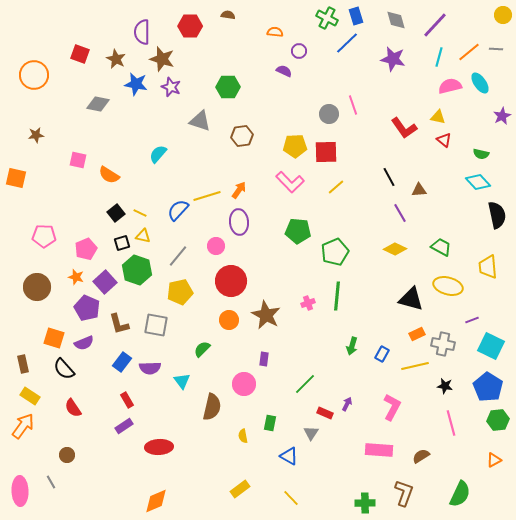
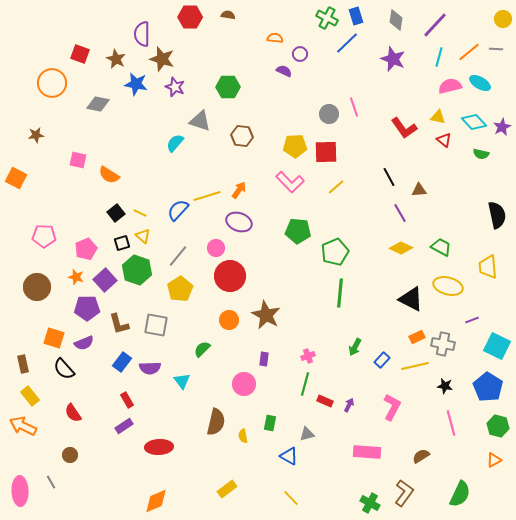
yellow circle at (503, 15): moved 4 px down
gray diamond at (396, 20): rotated 25 degrees clockwise
red hexagon at (190, 26): moved 9 px up
purple semicircle at (142, 32): moved 2 px down
orange semicircle at (275, 32): moved 6 px down
purple circle at (299, 51): moved 1 px right, 3 px down
purple star at (393, 59): rotated 10 degrees clockwise
orange circle at (34, 75): moved 18 px right, 8 px down
cyan ellipse at (480, 83): rotated 25 degrees counterclockwise
purple star at (171, 87): moved 4 px right
pink line at (353, 105): moved 1 px right, 2 px down
purple star at (502, 116): moved 11 px down
brown hexagon at (242, 136): rotated 15 degrees clockwise
cyan semicircle at (158, 154): moved 17 px right, 11 px up
orange square at (16, 178): rotated 15 degrees clockwise
cyan diamond at (478, 182): moved 4 px left, 60 px up
purple ellipse at (239, 222): rotated 65 degrees counterclockwise
yellow triangle at (143, 236): rotated 28 degrees clockwise
pink circle at (216, 246): moved 2 px down
yellow diamond at (395, 249): moved 6 px right, 1 px up
red circle at (231, 281): moved 1 px left, 5 px up
purple square at (105, 282): moved 2 px up
yellow pentagon at (180, 292): moved 3 px up; rotated 20 degrees counterclockwise
green line at (337, 296): moved 3 px right, 3 px up
black triangle at (411, 299): rotated 12 degrees clockwise
pink cross at (308, 303): moved 53 px down
purple pentagon at (87, 308): rotated 25 degrees counterclockwise
orange rectangle at (417, 334): moved 3 px down
green arrow at (352, 346): moved 3 px right, 1 px down; rotated 12 degrees clockwise
cyan square at (491, 346): moved 6 px right
blue rectangle at (382, 354): moved 6 px down; rotated 14 degrees clockwise
green line at (305, 384): rotated 30 degrees counterclockwise
yellow rectangle at (30, 396): rotated 18 degrees clockwise
purple arrow at (347, 404): moved 2 px right, 1 px down
brown semicircle at (212, 407): moved 4 px right, 15 px down
red semicircle at (73, 408): moved 5 px down
red rectangle at (325, 413): moved 12 px up
green hexagon at (498, 420): moved 6 px down; rotated 20 degrees clockwise
orange arrow at (23, 426): rotated 100 degrees counterclockwise
gray triangle at (311, 433): moved 4 px left, 1 px down; rotated 42 degrees clockwise
pink rectangle at (379, 450): moved 12 px left, 2 px down
brown circle at (67, 455): moved 3 px right
yellow rectangle at (240, 489): moved 13 px left
brown L-shape at (404, 493): rotated 16 degrees clockwise
green cross at (365, 503): moved 5 px right; rotated 30 degrees clockwise
